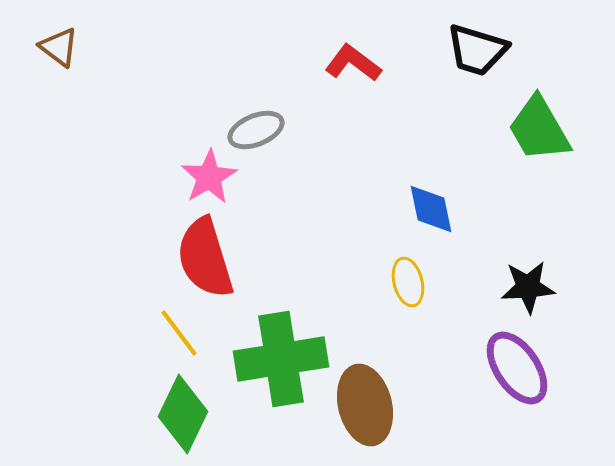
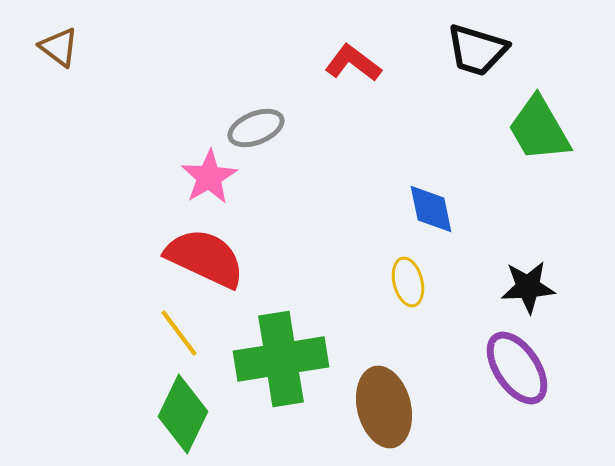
gray ellipse: moved 2 px up
red semicircle: rotated 132 degrees clockwise
brown ellipse: moved 19 px right, 2 px down
